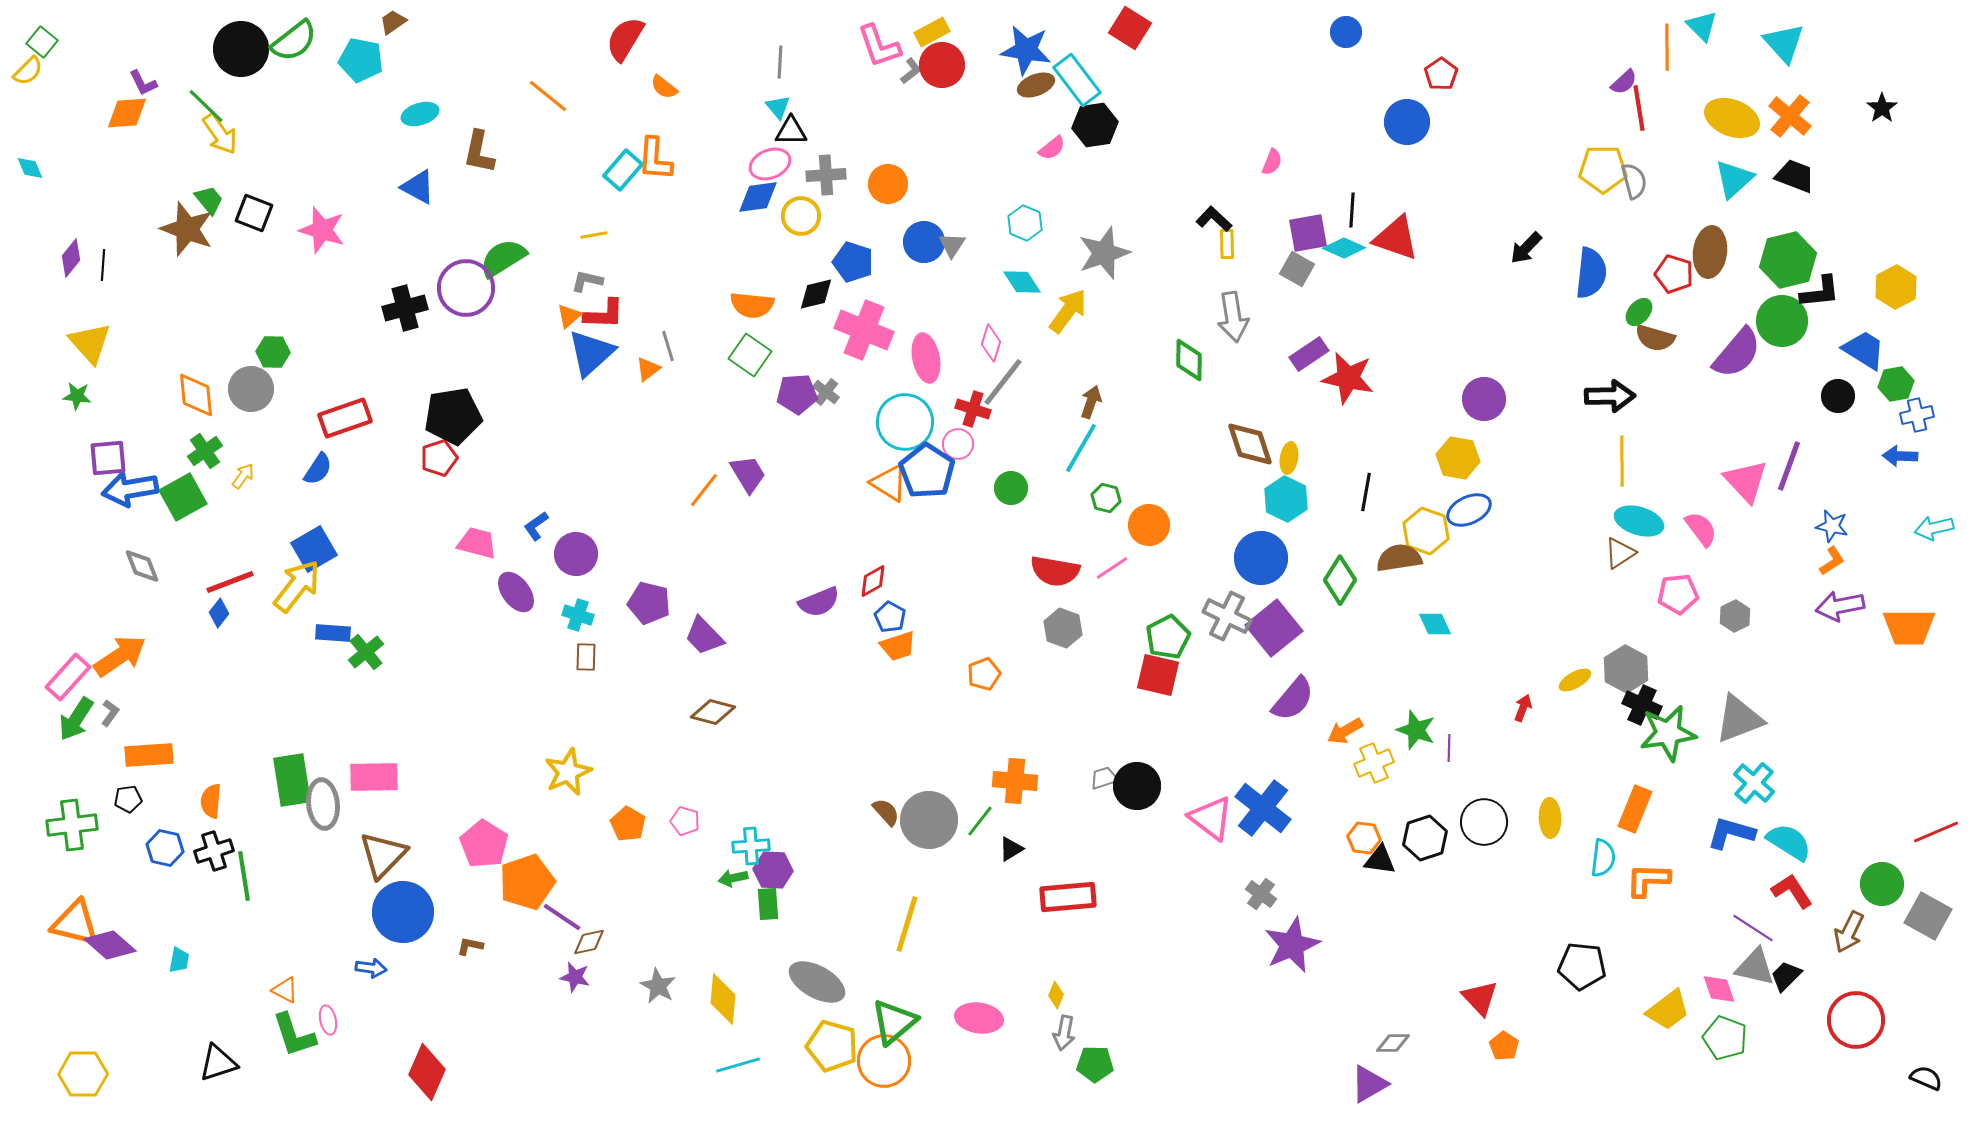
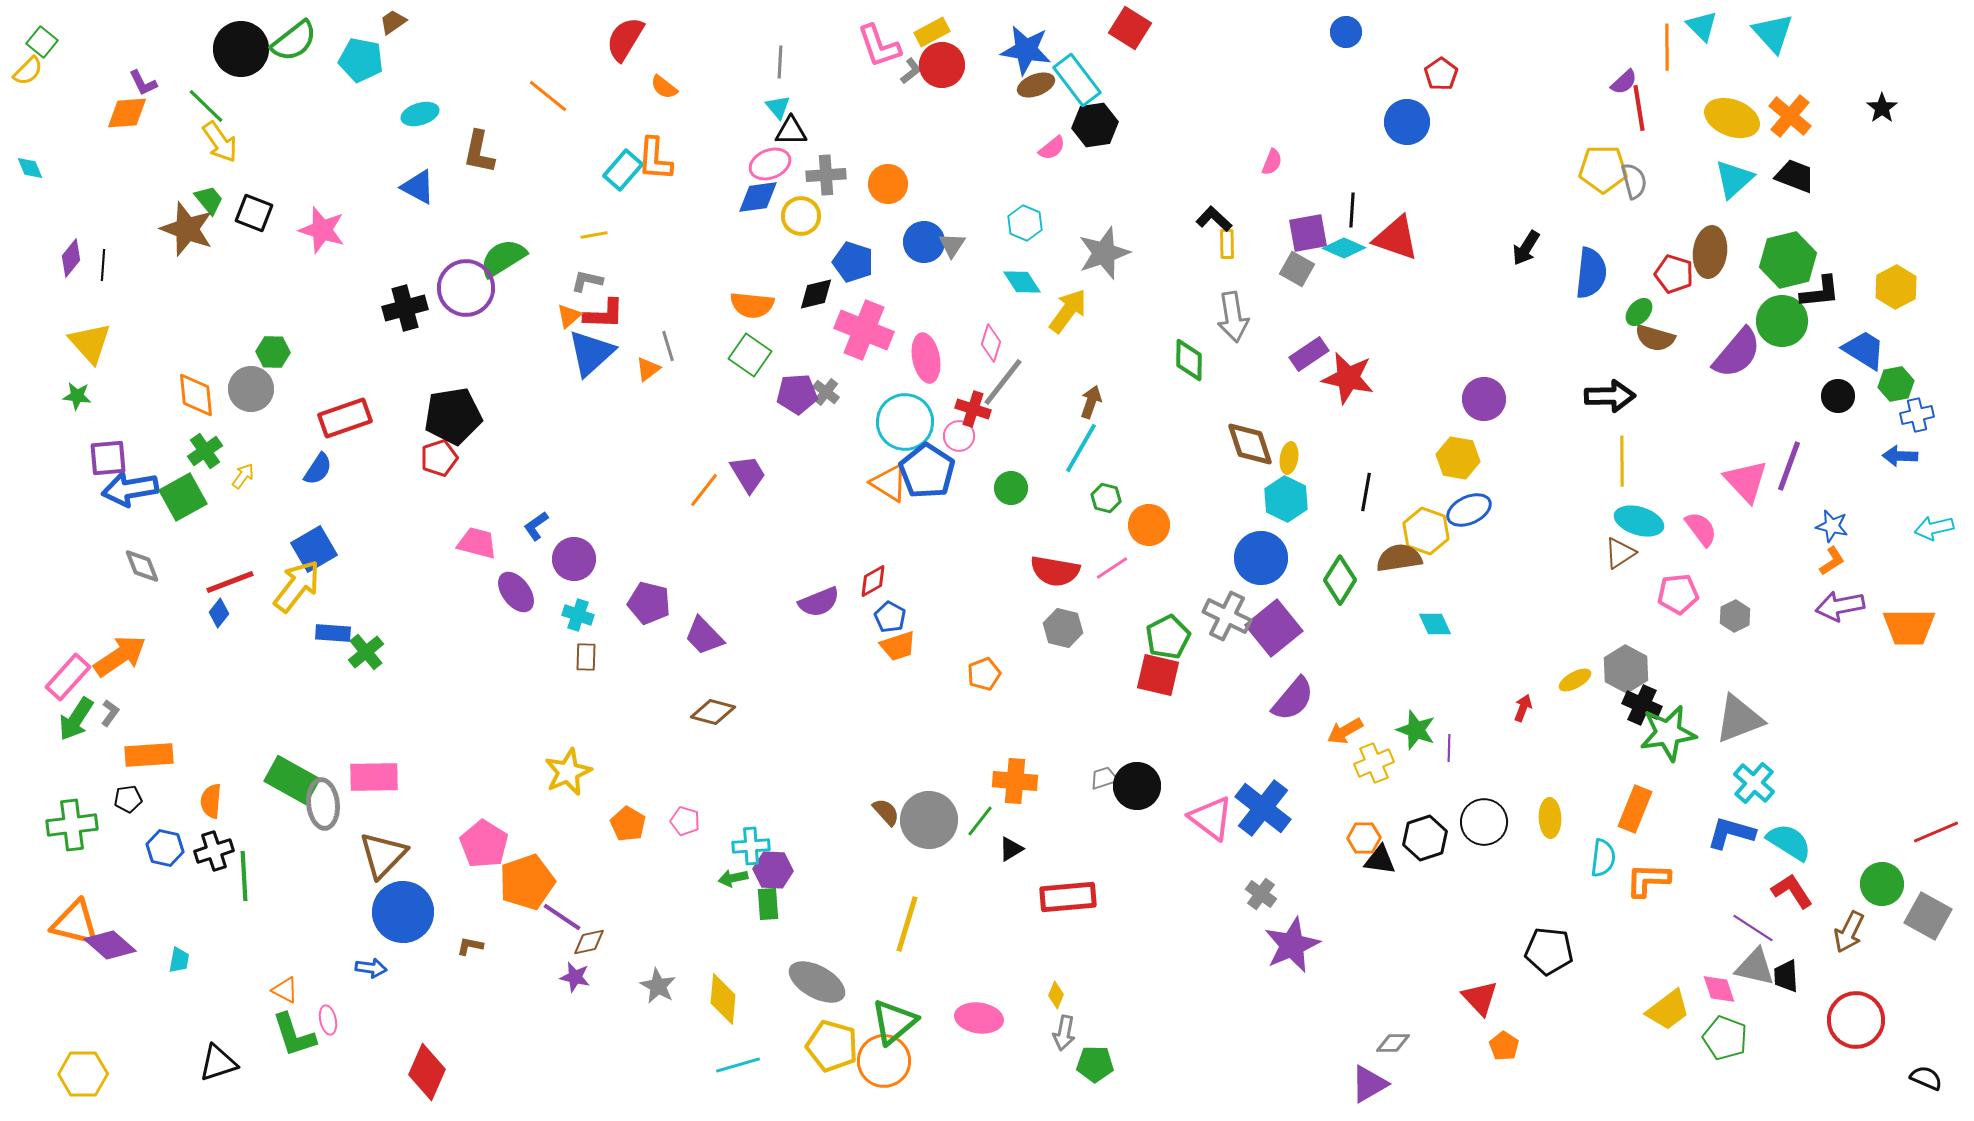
cyan triangle at (1784, 43): moved 11 px left, 10 px up
yellow arrow at (220, 134): moved 8 px down
black arrow at (1526, 248): rotated 12 degrees counterclockwise
pink circle at (958, 444): moved 1 px right, 8 px up
purple circle at (576, 554): moved 2 px left, 5 px down
gray hexagon at (1063, 628): rotated 6 degrees counterclockwise
green rectangle at (292, 780): rotated 52 degrees counterclockwise
orange hexagon at (1364, 838): rotated 8 degrees counterclockwise
green line at (244, 876): rotated 6 degrees clockwise
black pentagon at (1582, 966): moved 33 px left, 15 px up
black trapezoid at (1786, 976): rotated 48 degrees counterclockwise
